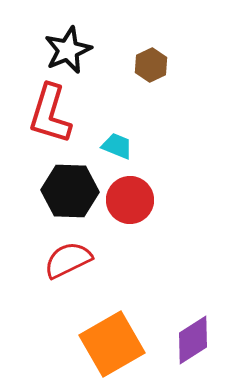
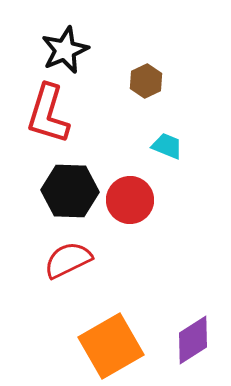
black star: moved 3 px left
brown hexagon: moved 5 px left, 16 px down
red L-shape: moved 2 px left
cyan trapezoid: moved 50 px right
orange square: moved 1 px left, 2 px down
